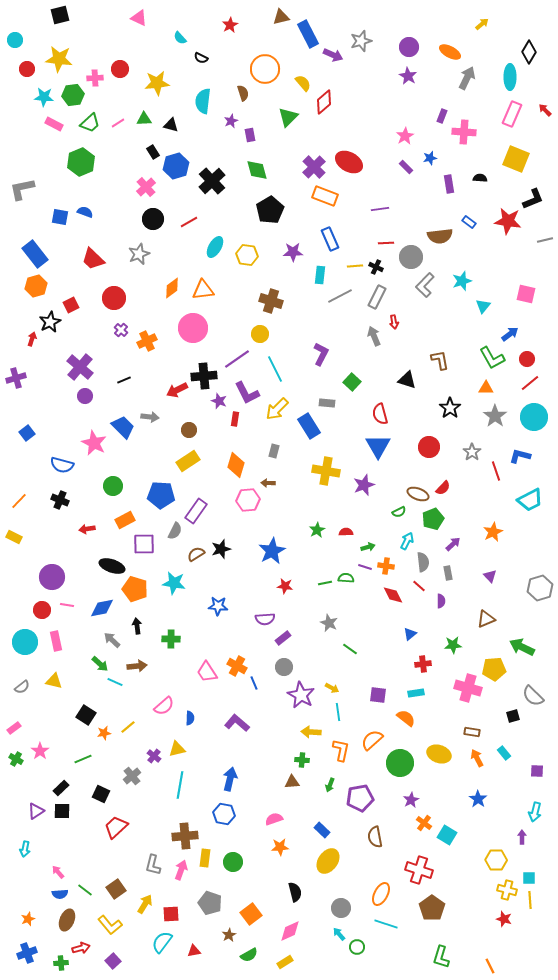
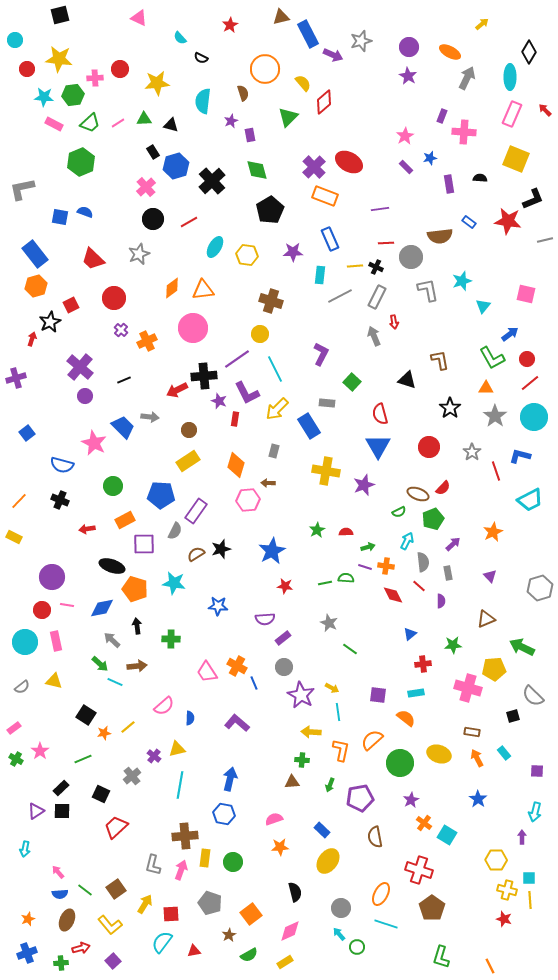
gray L-shape at (425, 285): moved 3 px right, 5 px down; rotated 125 degrees clockwise
